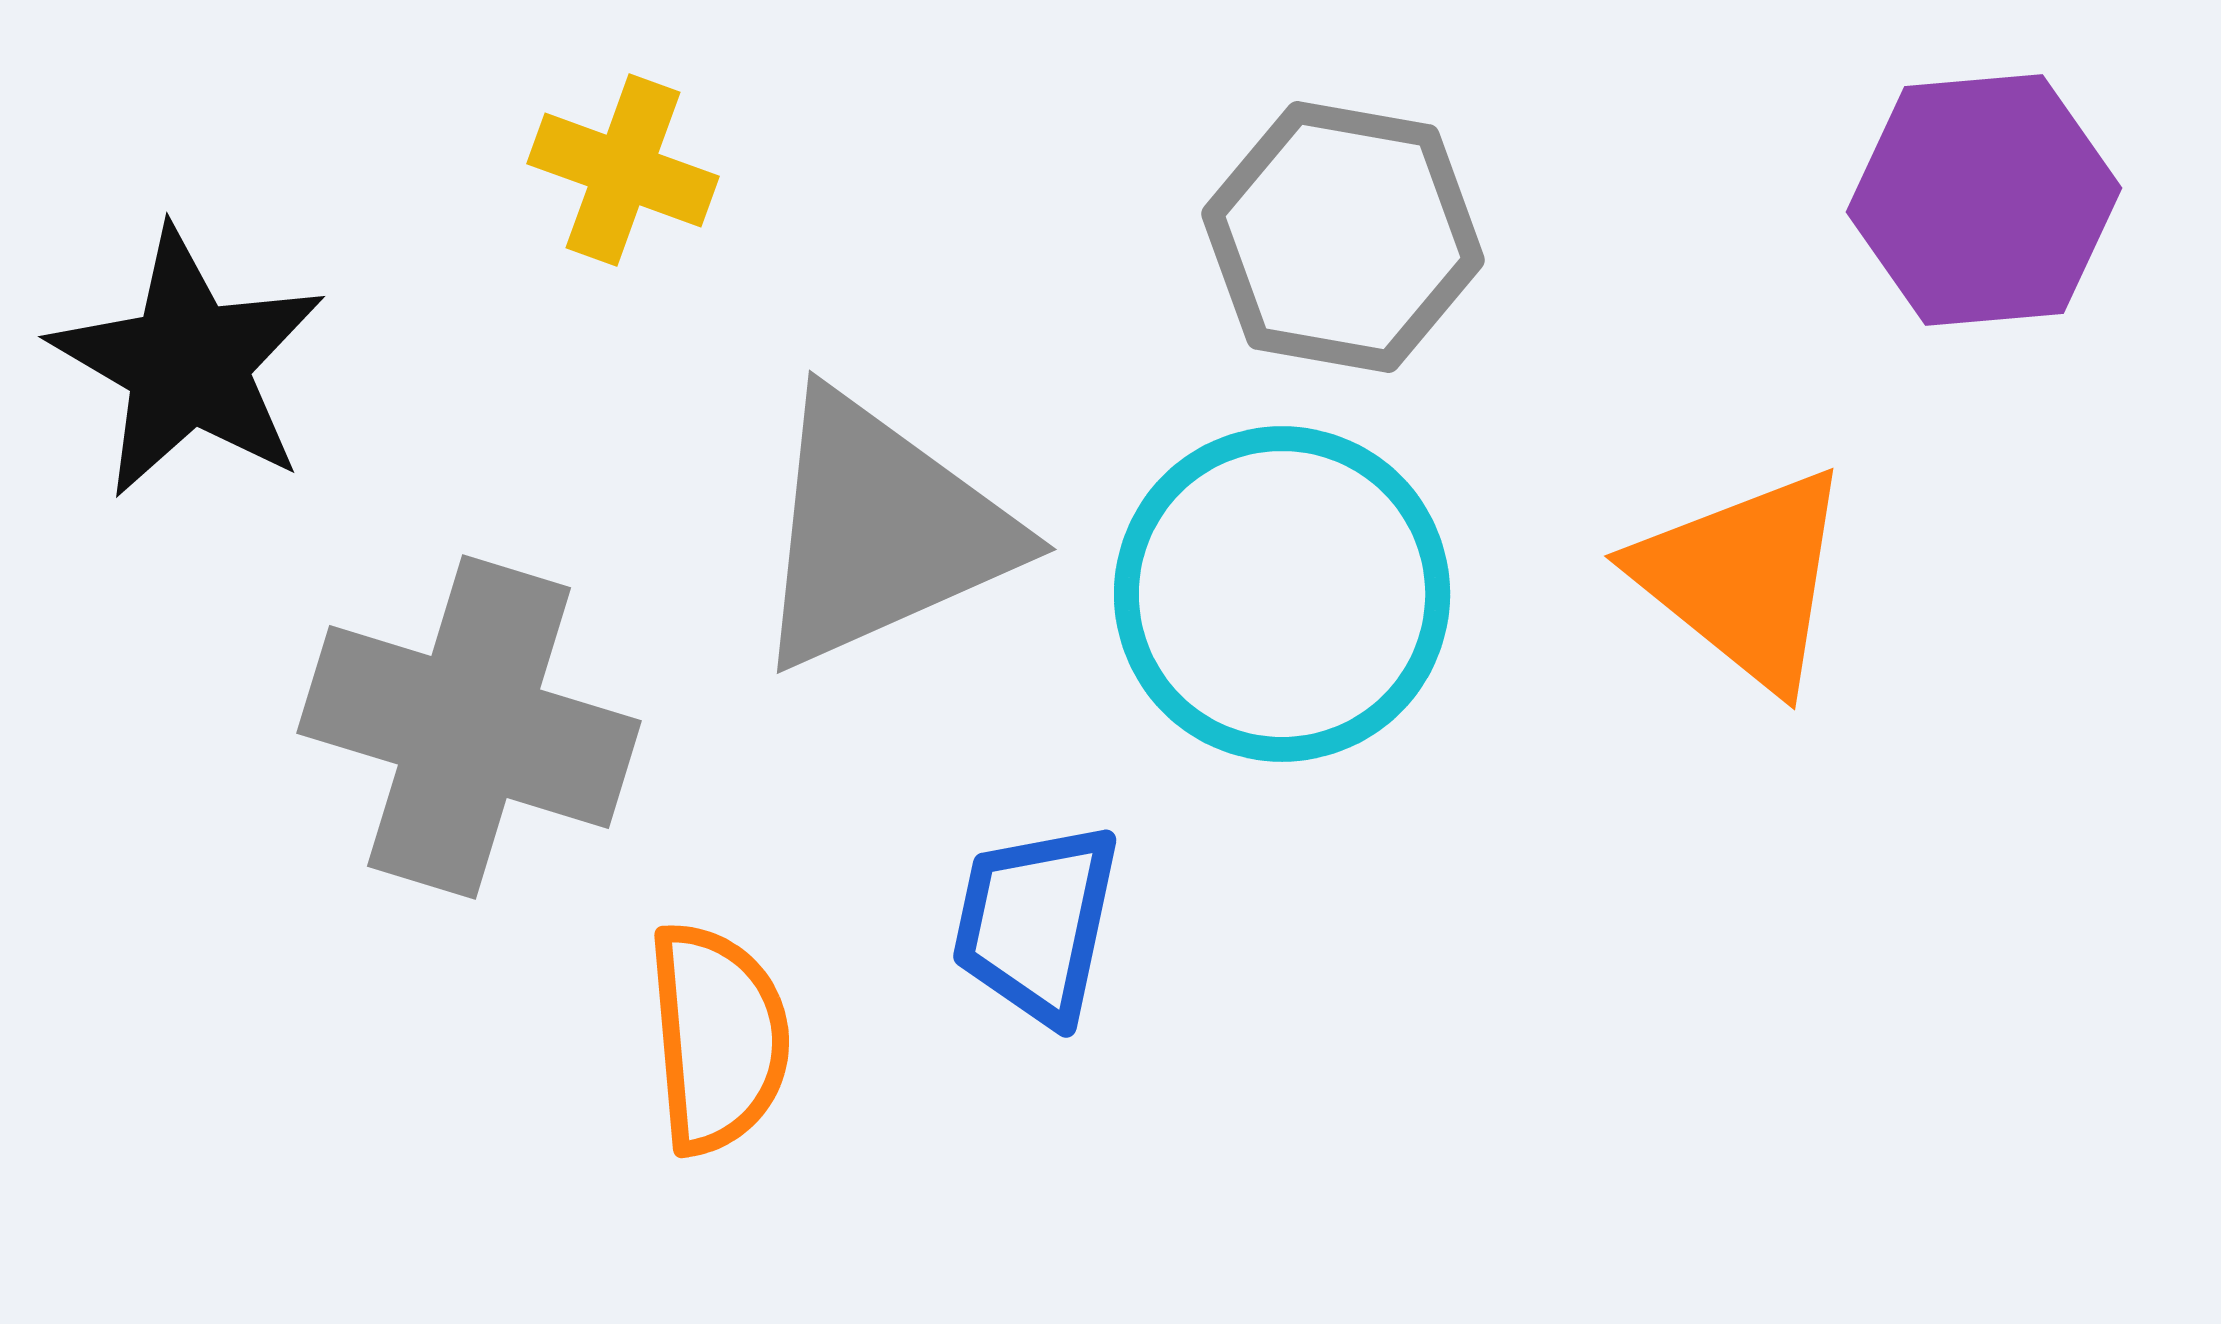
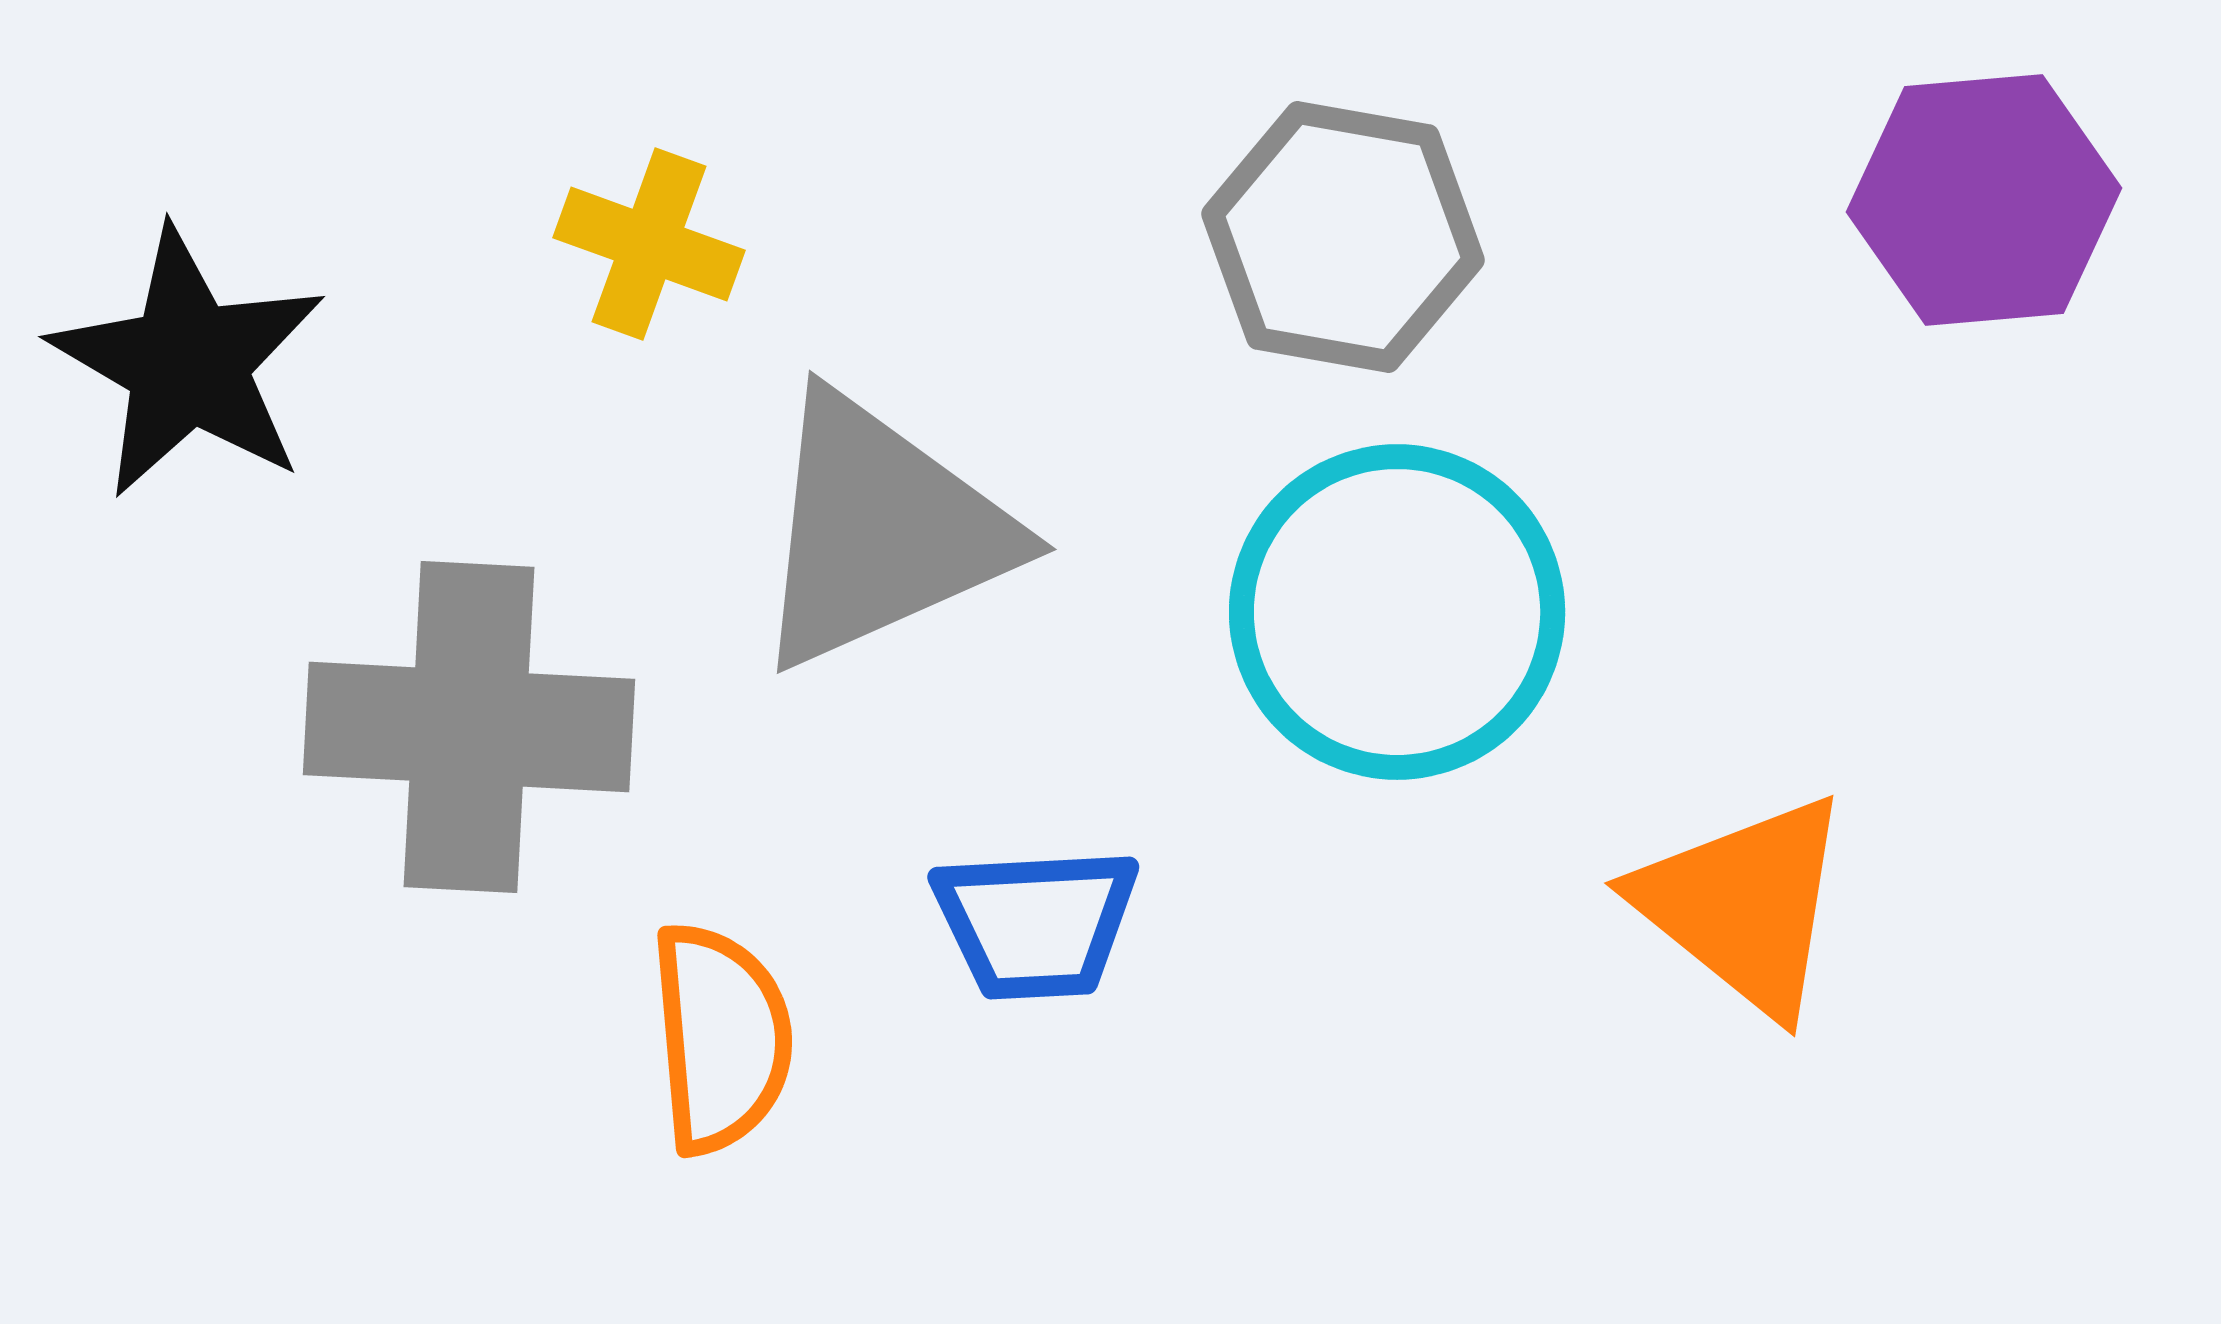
yellow cross: moved 26 px right, 74 px down
orange triangle: moved 327 px down
cyan circle: moved 115 px right, 18 px down
gray cross: rotated 14 degrees counterclockwise
blue trapezoid: rotated 105 degrees counterclockwise
orange semicircle: moved 3 px right
